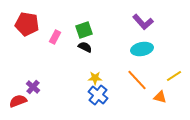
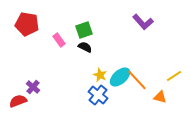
pink rectangle: moved 4 px right, 3 px down; rotated 64 degrees counterclockwise
cyan ellipse: moved 22 px left, 28 px down; rotated 30 degrees counterclockwise
yellow star: moved 5 px right, 3 px up; rotated 24 degrees clockwise
